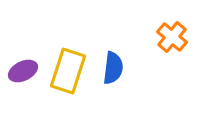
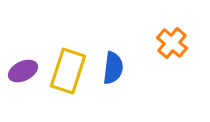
orange cross: moved 6 px down
